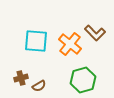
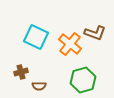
brown L-shape: rotated 25 degrees counterclockwise
cyan square: moved 4 px up; rotated 20 degrees clockwise
brown cross: moved 6 px up
brown semicircle: rotated 32 degrees clockwise
